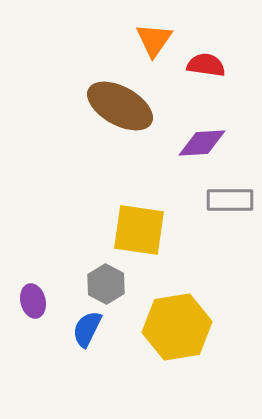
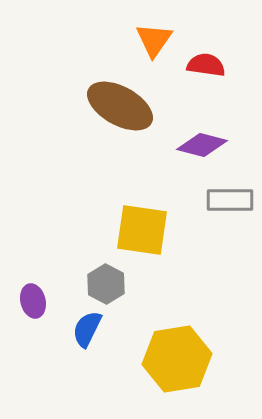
purple diamond: moved 2 px down; rotated 18 degrees clockwise
yellow square: moved 3 px right
yellow hexagon: moved 32 px down
